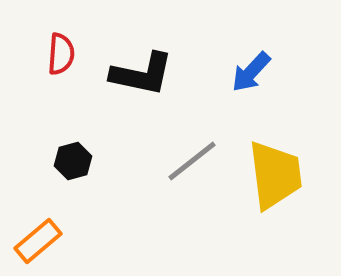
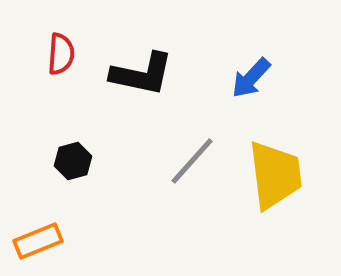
blue arrow: moved 6 px down
gray line: rotated 10 degrees counterclockwise
orange rectangle: rotated 18 degrees clockwise
